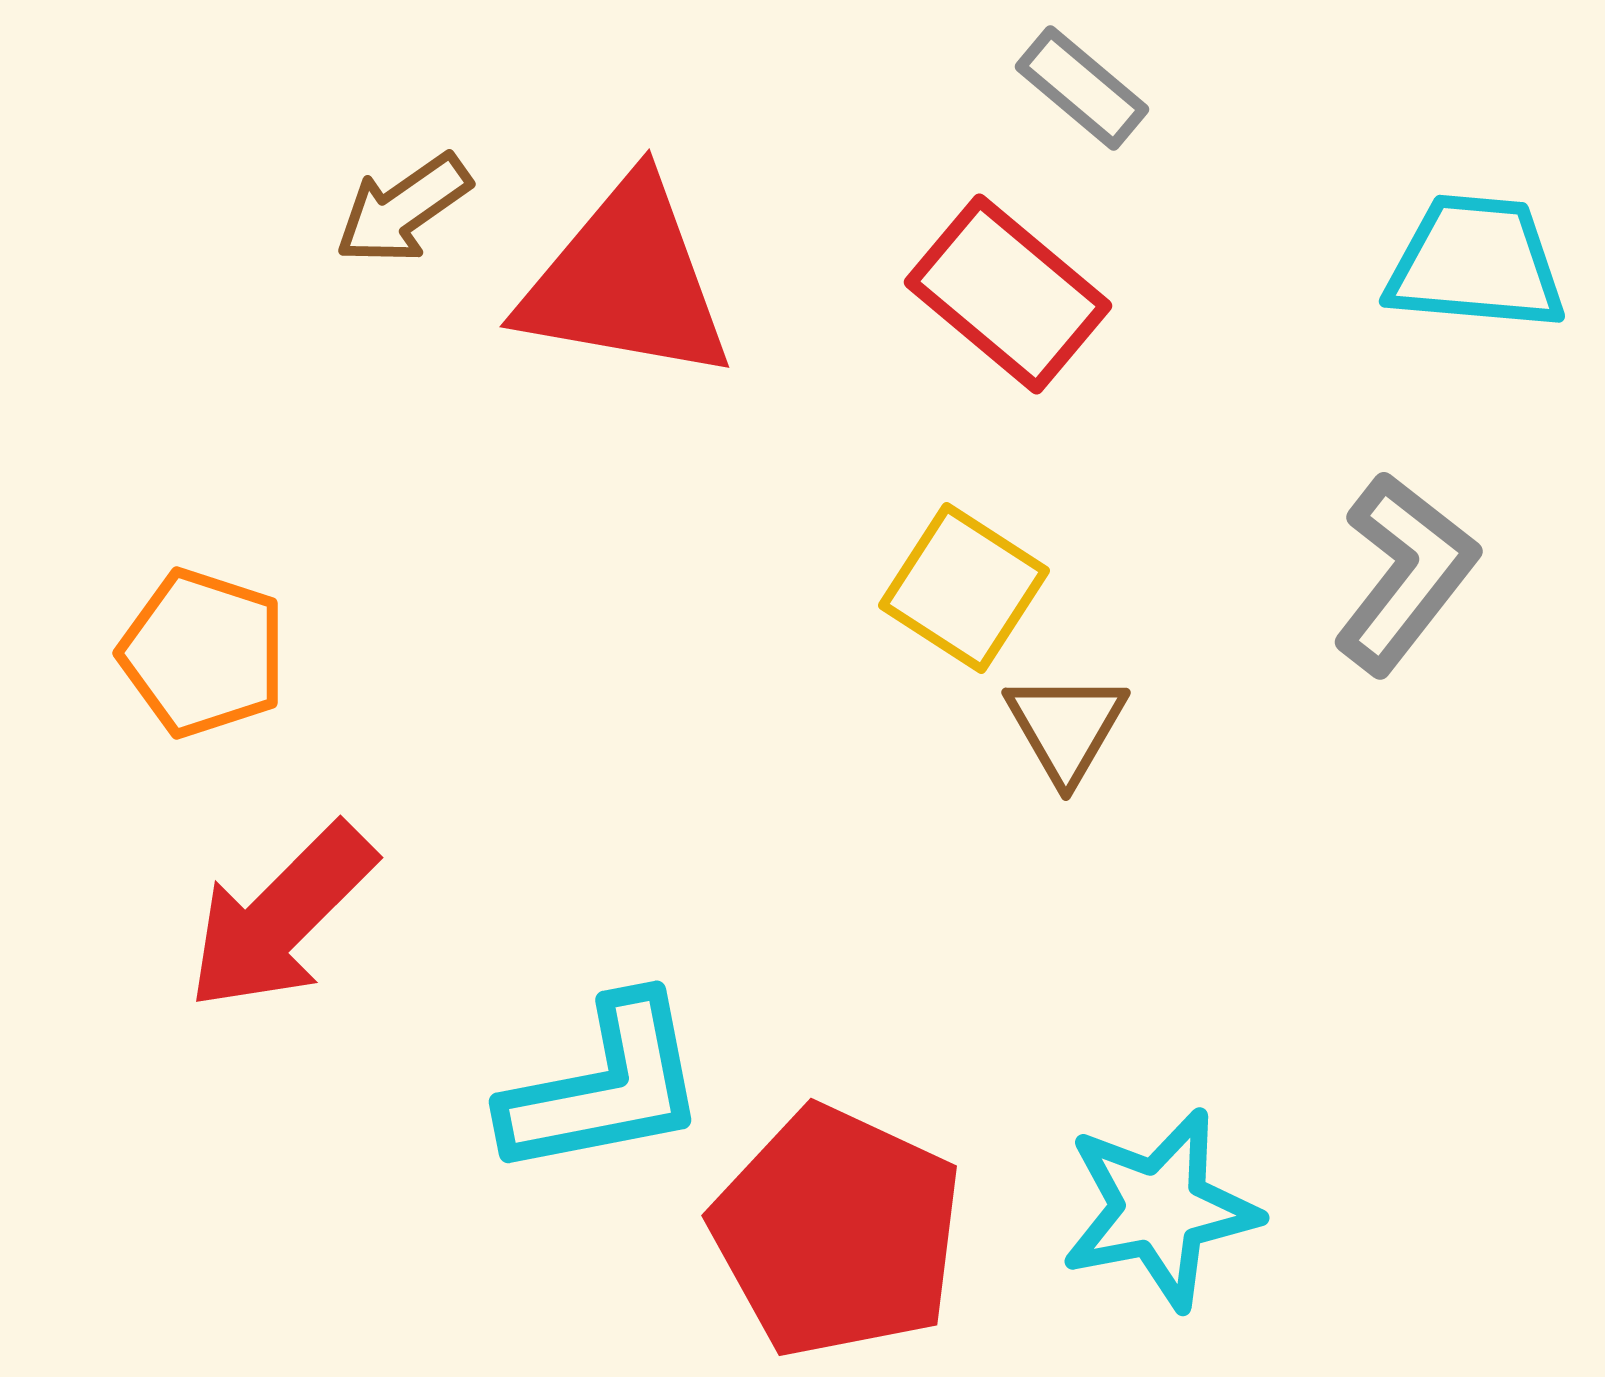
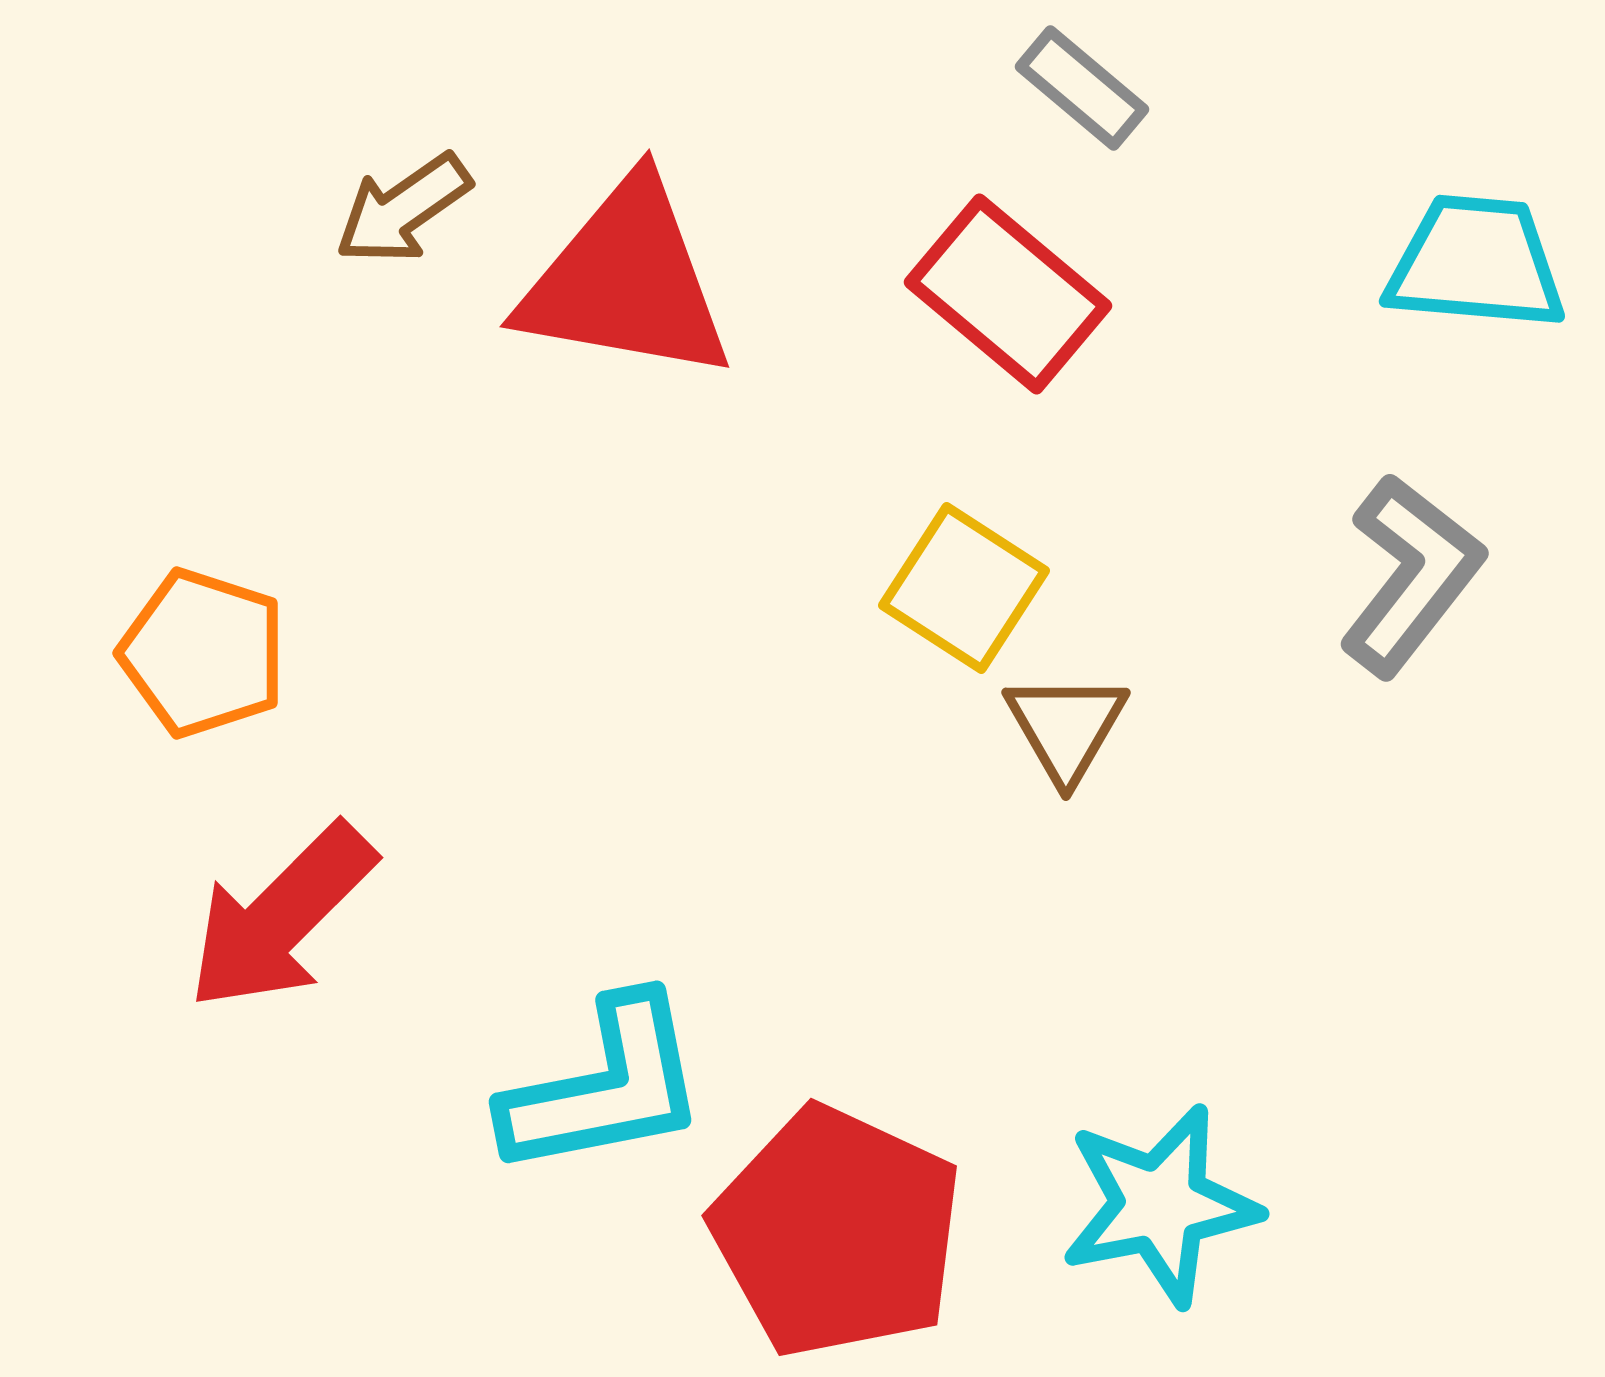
gray L-shape: moved 6 px right, 2 px down
cyan star: moved 4 px up
